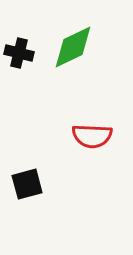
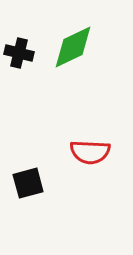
red semicircle: moved 2 px left, 16 px down
black square: moved 1 px right, 1 px up
